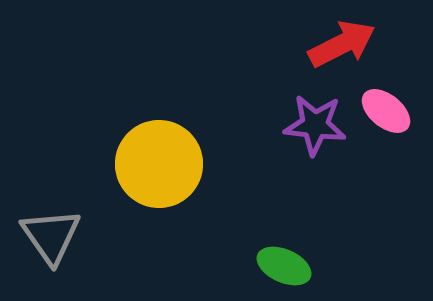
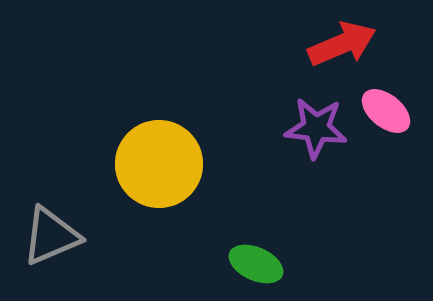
red arrow: rotated 4 degrees clockwise
purple star: moved 1 px right, 3 px down
gray triangle: rotated 42 degrees clockwise
green ellipse: moved 28 px left, 2 px up
